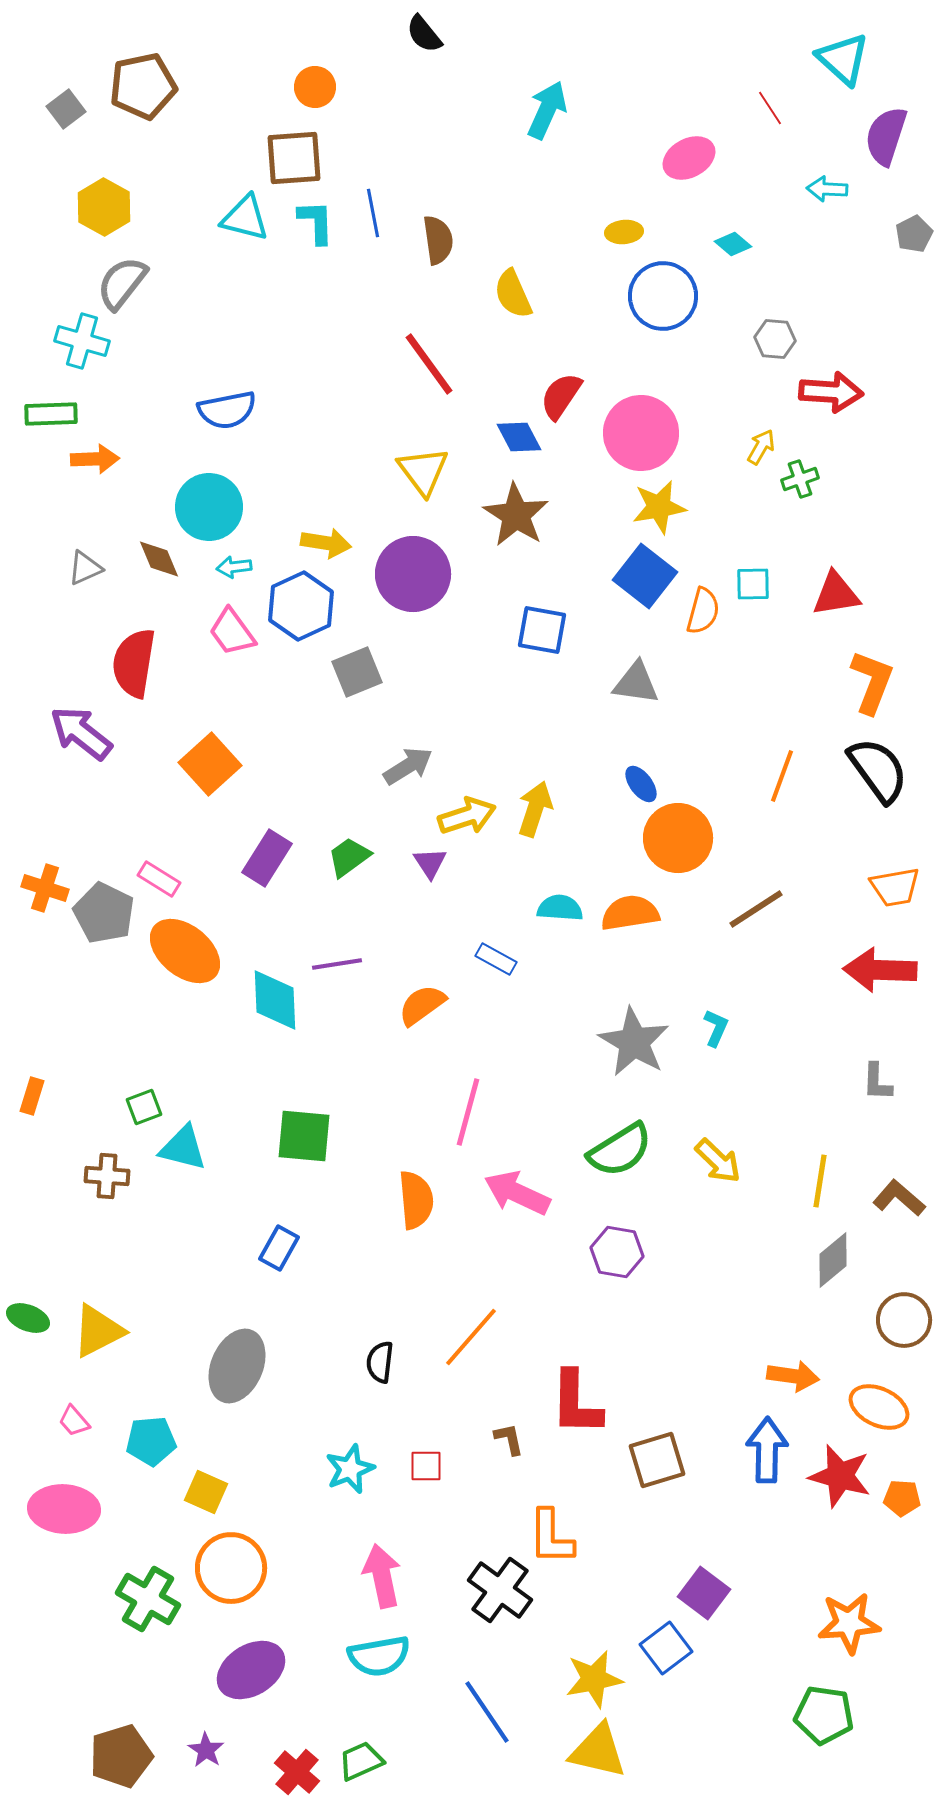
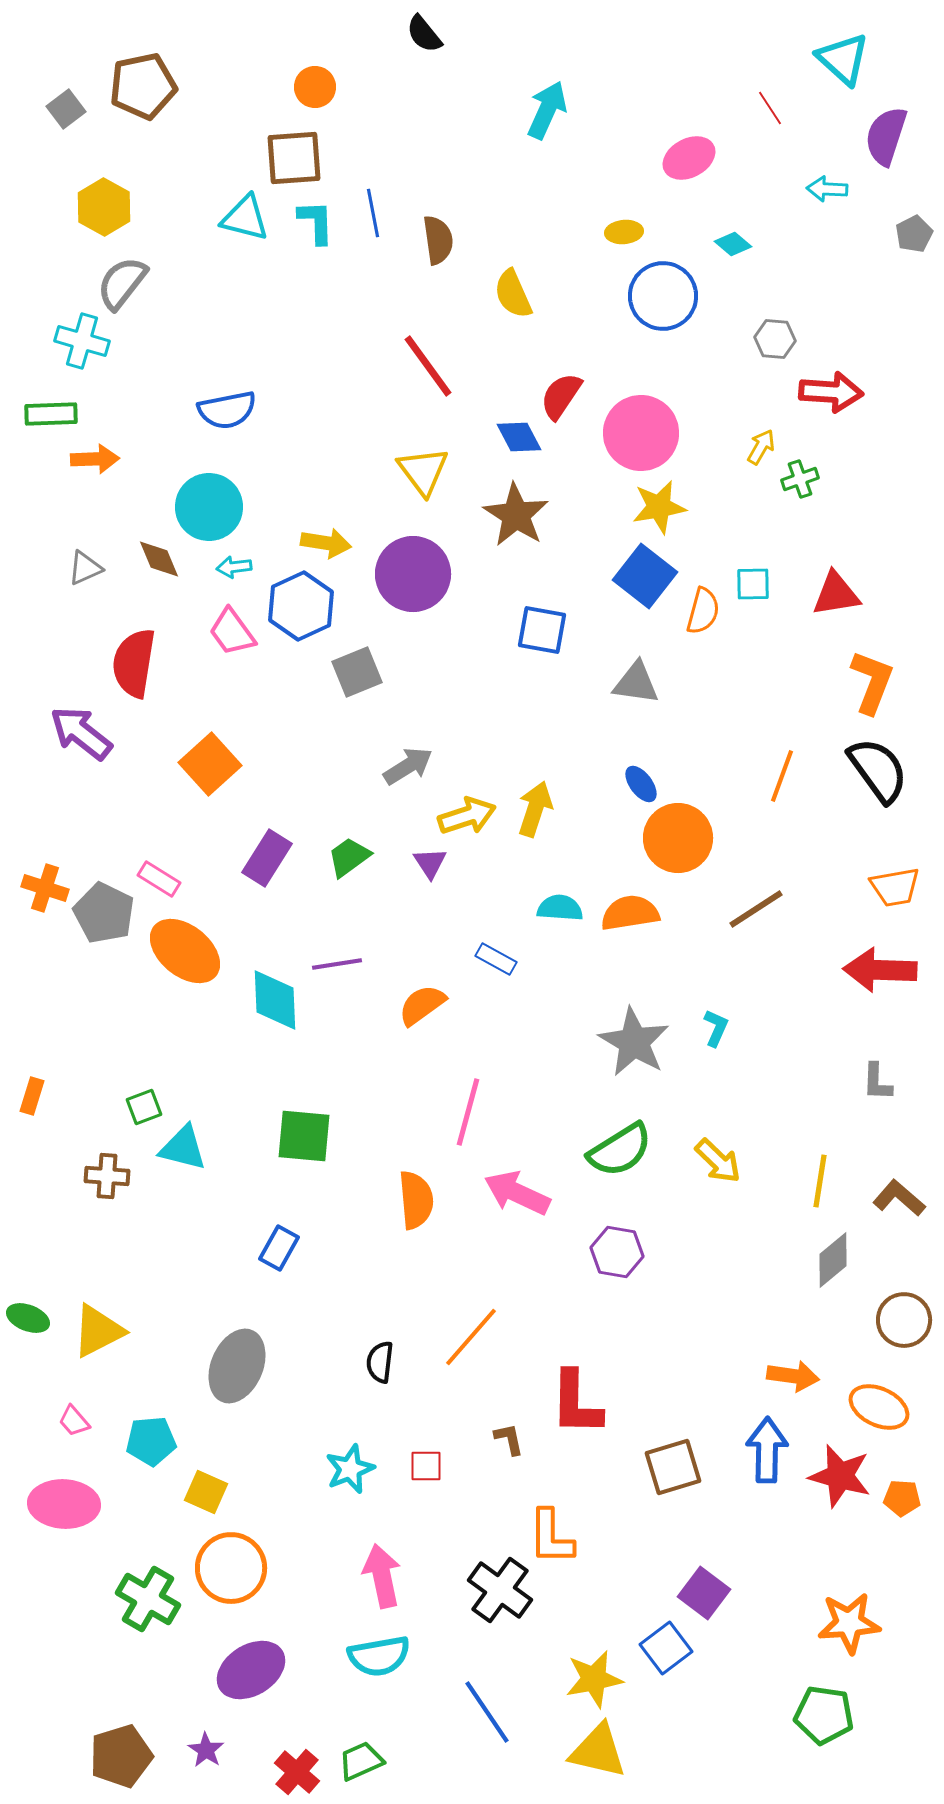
red line at (429, 364): moved 1 px left, 2 px down
brown square at (657, 1460): moved 16 px right, 7 px down
pink ellipse at (64, 1509): moved 5 px up
